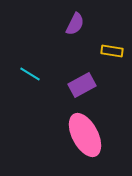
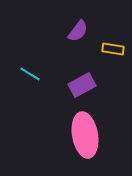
purple semicircle: moved 3 px right, 7 px down; rotated 10 degrees clockwise
yellow rectangle: moved 1 px right, 2 px up
pink ellipse: rotated 18 degrees clockwise
